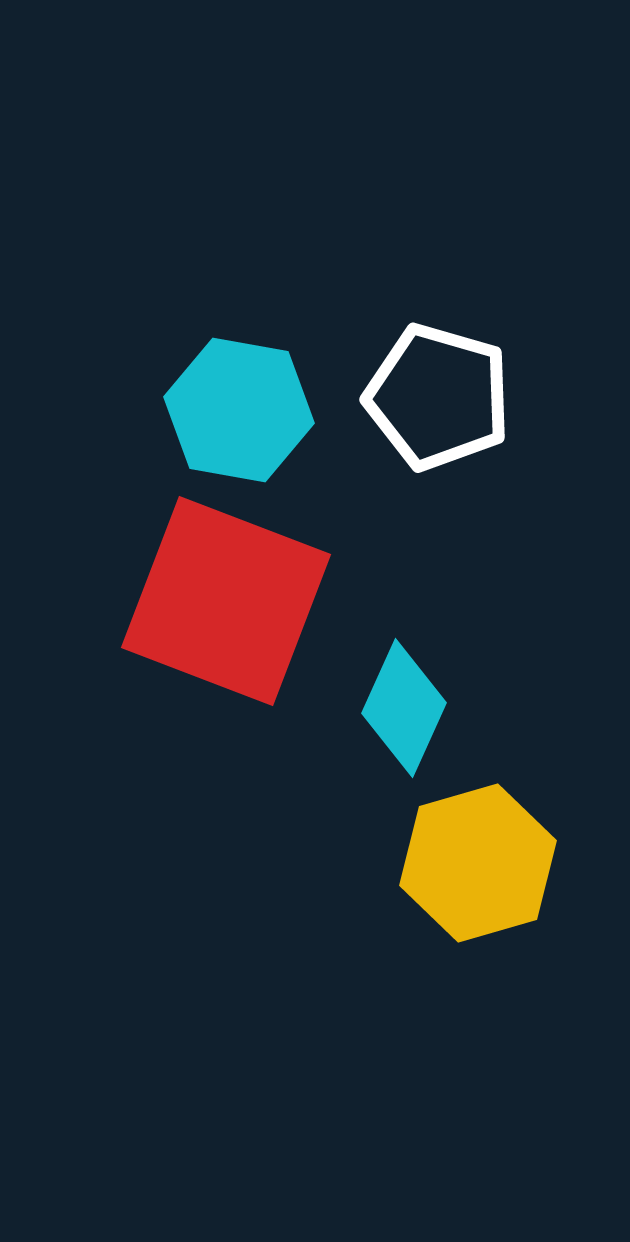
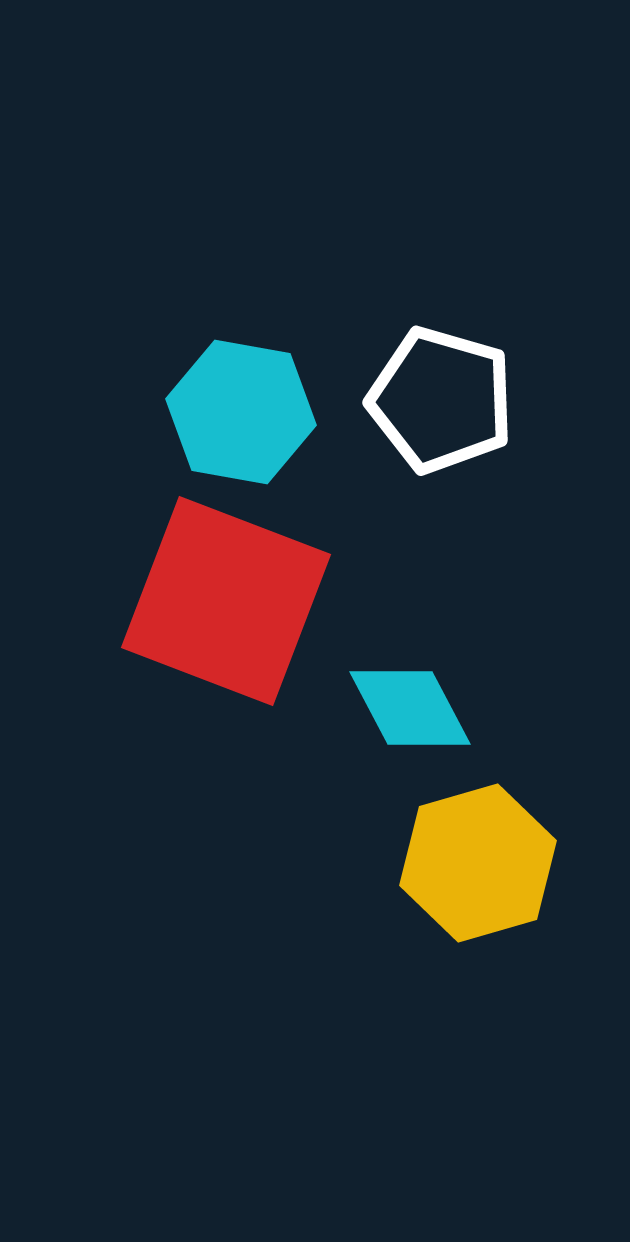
white pentagon: moved 3 px right, 3 px down
cyan hexagon: moved 2 px right, 2 px down
cyan diamond: moved 6 px right; rotated 52 degrees counterclockwise
